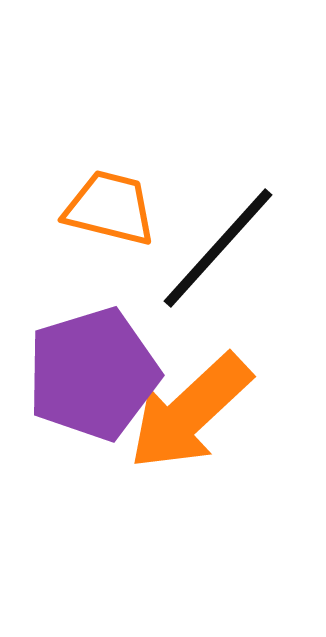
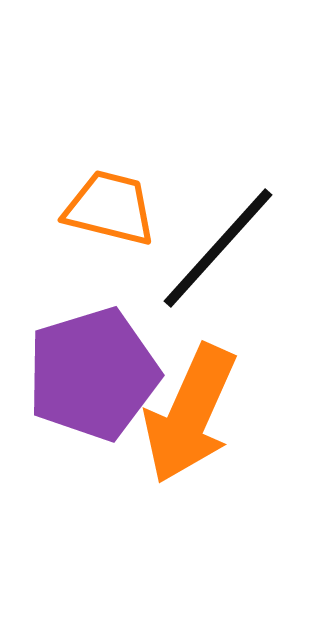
orange arrow: moved 2 px down; rotated 23 degrees counterclockwise
